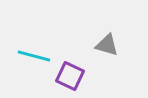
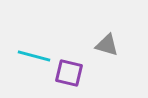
purple square: moved 1 px left, 3 px up; rotated 12 degrees counterclockwise
